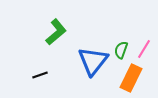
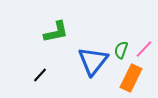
green L-shape: rotated 28 degrees clockwise
pink line: rotated 12 degrees clockwise
black line: rotated 28 degrees counterclockwise
